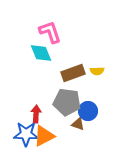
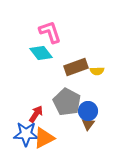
cyan diamond: rotated 15 degrees counterclockwise
brown rectangle: moved 3 px right, 6 px up
gray pentagon: rotated 20 degrees clockwise
red arrow: rotated 30 degrees clockwise
brown triangle: moved 10 px right; rotated 48 degrees clockwise
orange triangle: moved 2 px down
